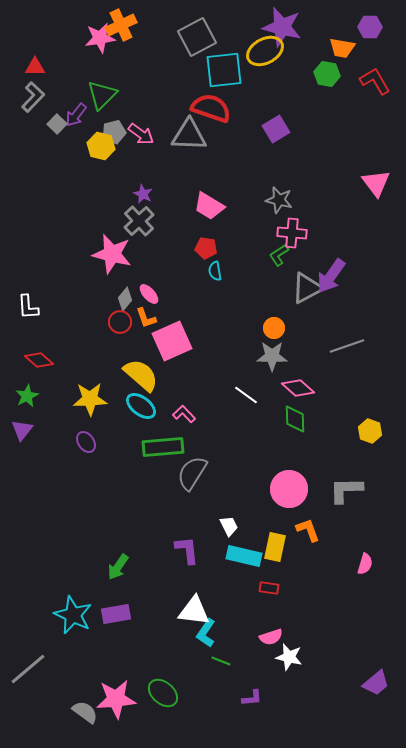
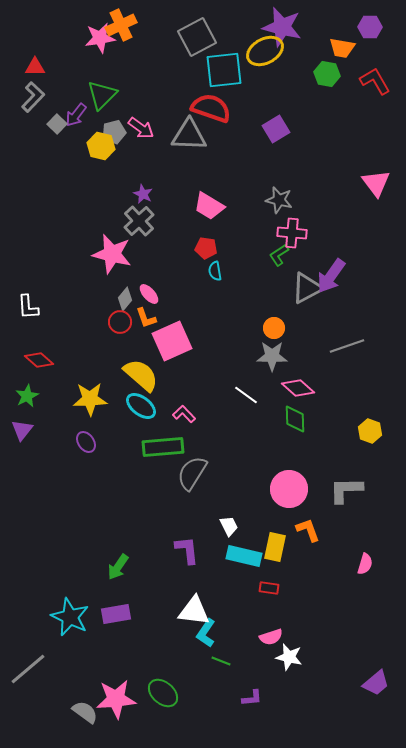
pink arrow at (141, 134): moved 6 px up
cyan star at (73, 615): moved 3 px left, 2 px down
